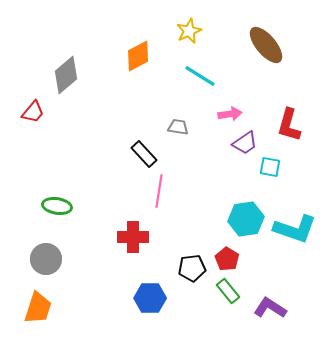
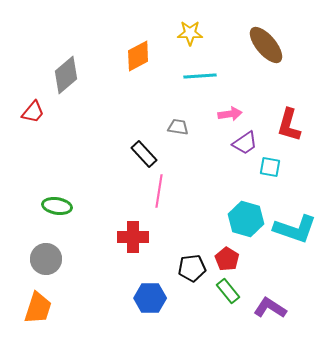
yellow star: moved 1 px right, 2 px down; rotated 25 degrees clockwise
cyan line: rotated 36 degrees counterclockwise
cyan hexagon: rotated 24 degrees clockwise
